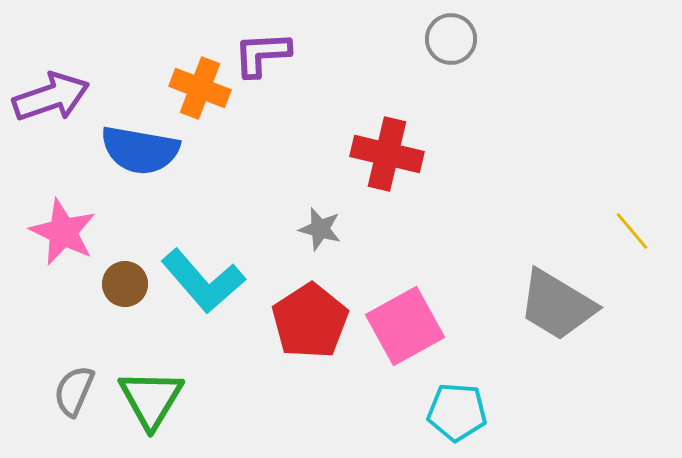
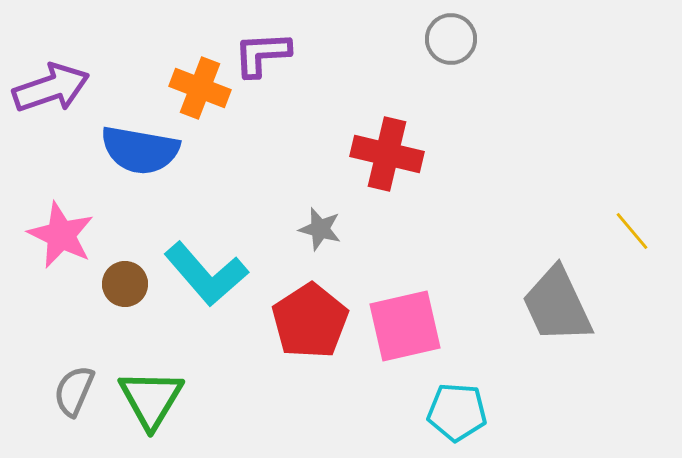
purple arrow: moved 9 px up
pink star: moved 2 px left, 3 px down
cyan L-shape: moved 3 px right, 7 px up
gray trapezoid: rotated 34 degrees clockwise
pink square: rotated 16 degrees clockwise
